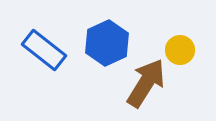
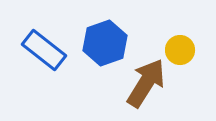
blue hexagon: moved 2 px left; rotated 6 degrees clockwise
